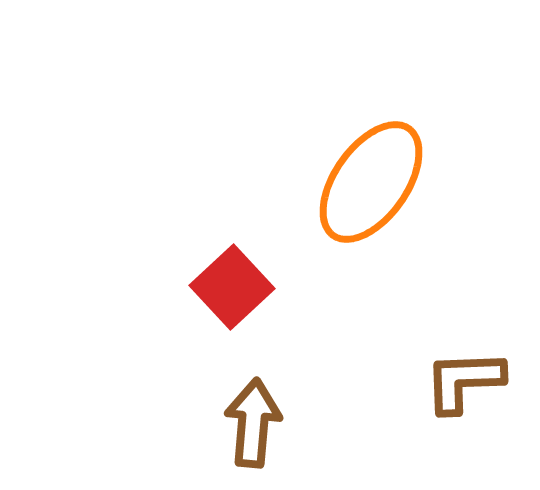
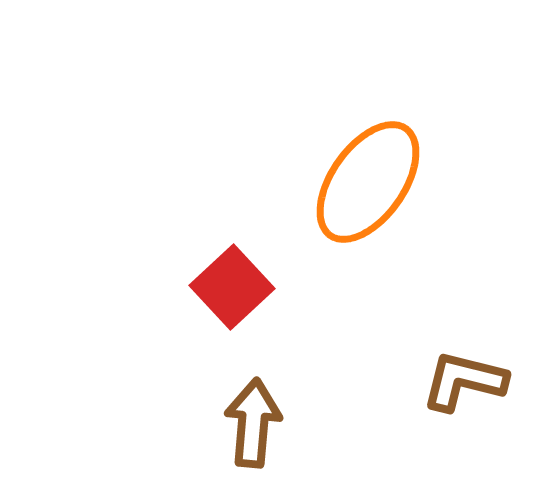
orange ellipse: moved 3 px left
brown L-shape: rotated 16 degrees clockwise
